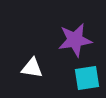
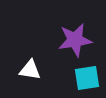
white triangle: moved 2 px left, 2 px down
